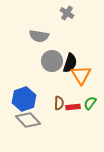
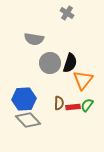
gray semicircle: moved 5 px left, 3 px down
gray circle: moved 2 px left, 2 px down
orange triangle: moved 2 px right, 5 px down; rotated 10 degrees clockwise
blue hexagon: rotated 15 degrees clockwise
green semicircle: moved 3 px left, 2 px down
